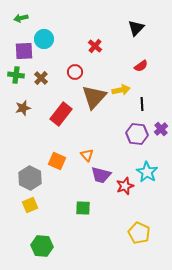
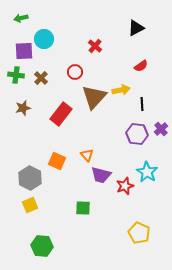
black triangle: rotated 18 degrees clockwise
